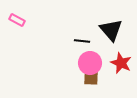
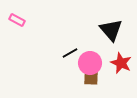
black line: moved 12 px left, 12 px down; rotated 35 degrees counterclockwise
